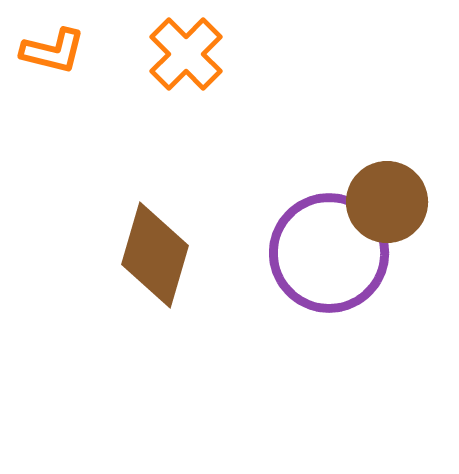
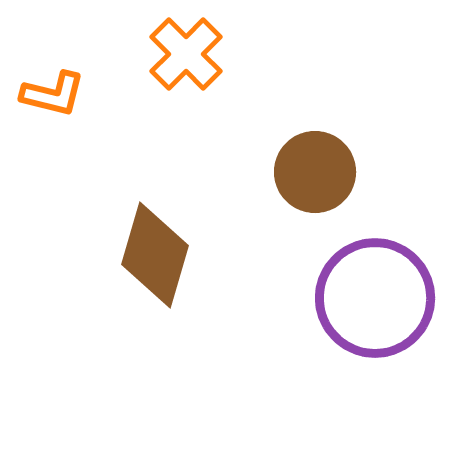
orange L-shape: moved 43 px down
brown circle: moved 72 px left, 30 px up
purple circle: moved 46 px right, 45 px down
